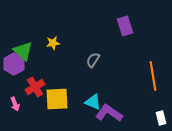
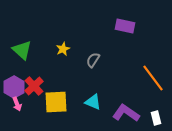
purple rectangle: rotated 60 degrees counterclockwise
yellow star: moved 10 px right, 6 px down; rotated 16 degrees counterclockwise
green triangle: moved 1 px left, 1 px up
purple hexagon: moved 23 px down
orange line: moved 2 px down; rotated 28 degrees counterclockwise
red cross: moved 1 px left, 1 px up; rotated 12 degrees counterclockwise
yellow square: moved 1 px left, 3 px down
pink arrow: moved 2 px right
purple L-shape: moved 17 px right
white rectangle: moved 5 px left
